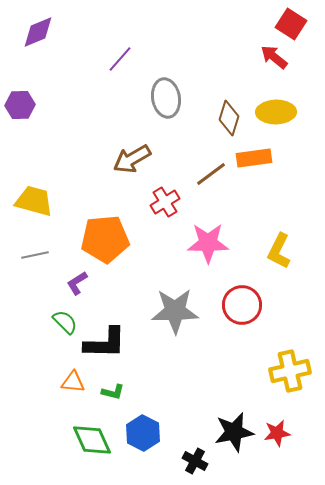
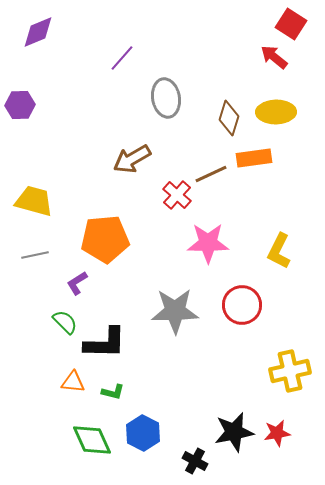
purple line: moved 2 px right, 1 px up
brown line: rotated 12 degrees clockwise
red cross: moved 12 px right, 7 px up; rotated 16 degrees counterclockwise
